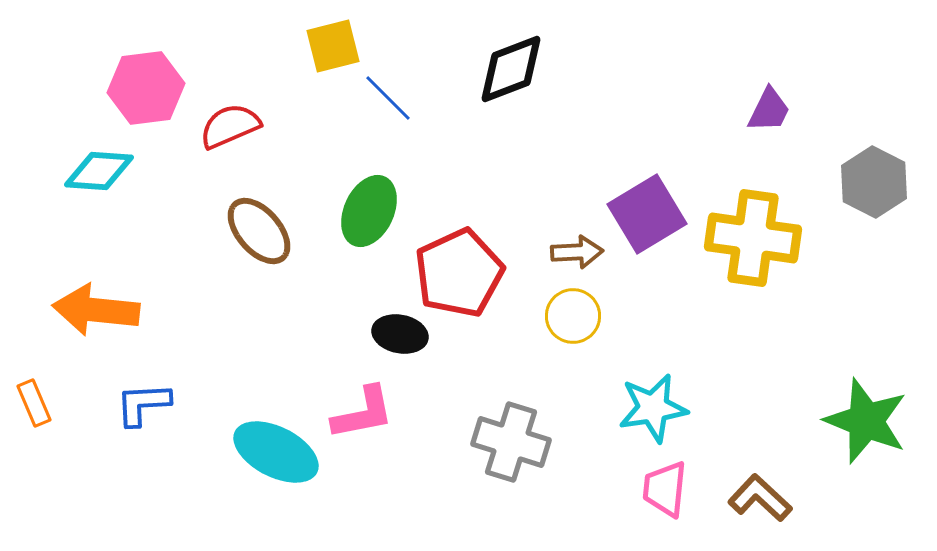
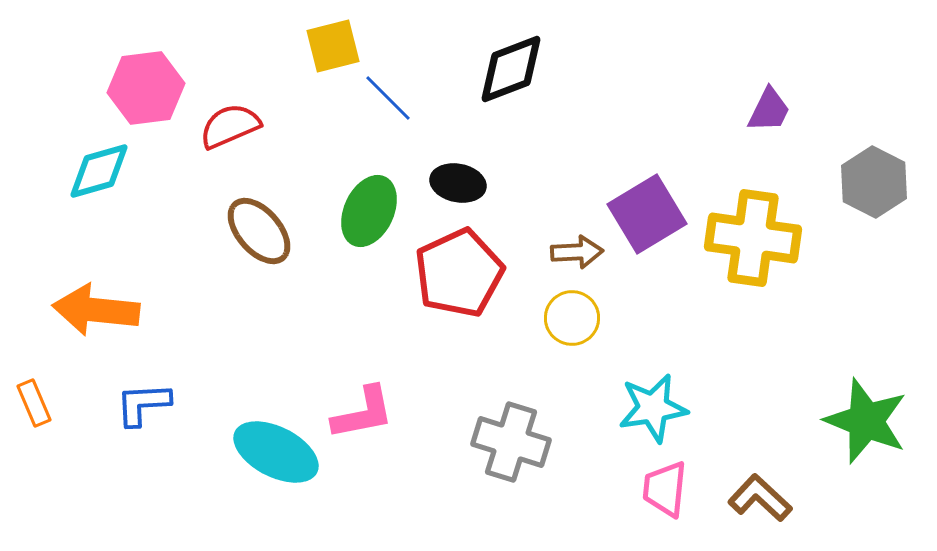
cyan diamond: rotated 20 degrees counterclockwise
yellow circle: moved 1 px left, 2 px down
black ellipse: moved 58 px right, 151 px up
